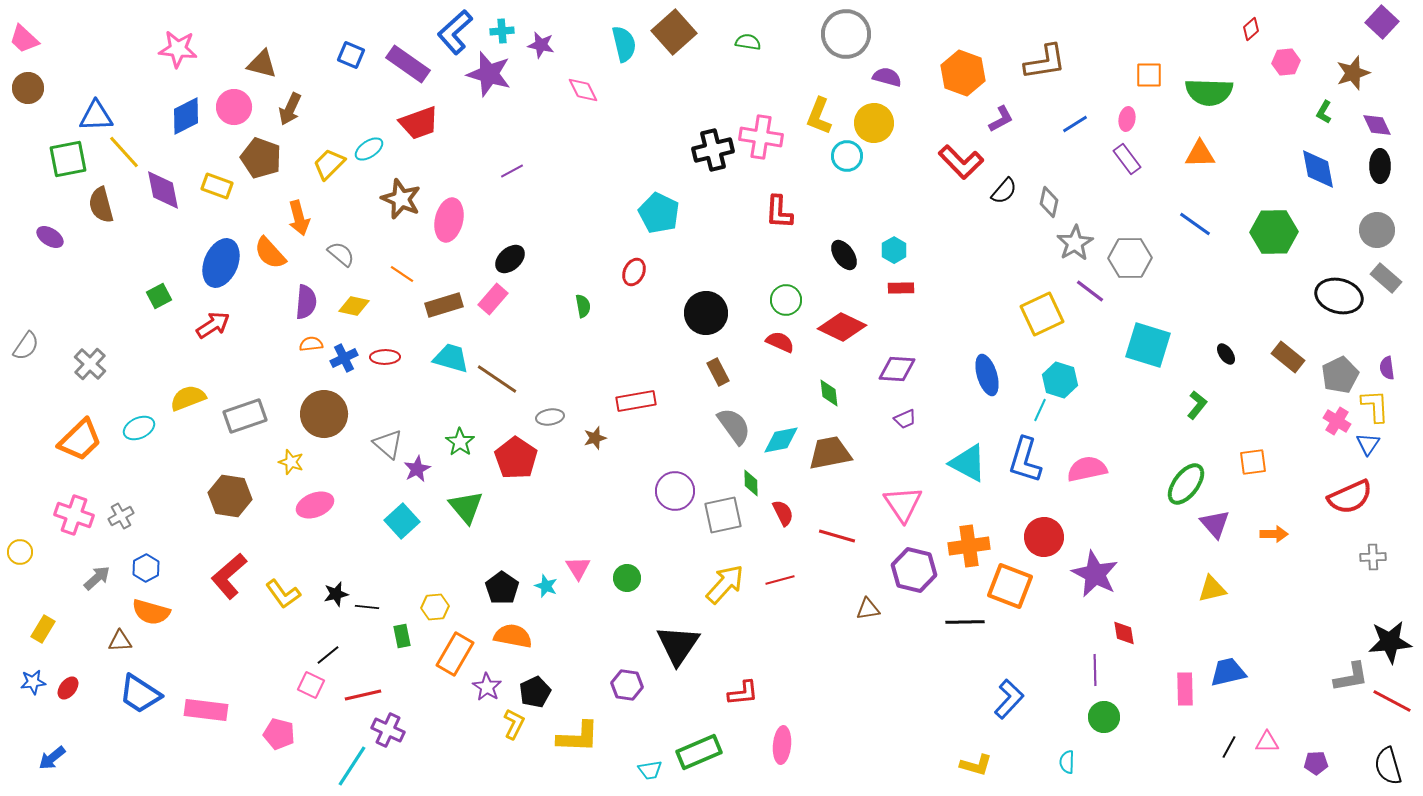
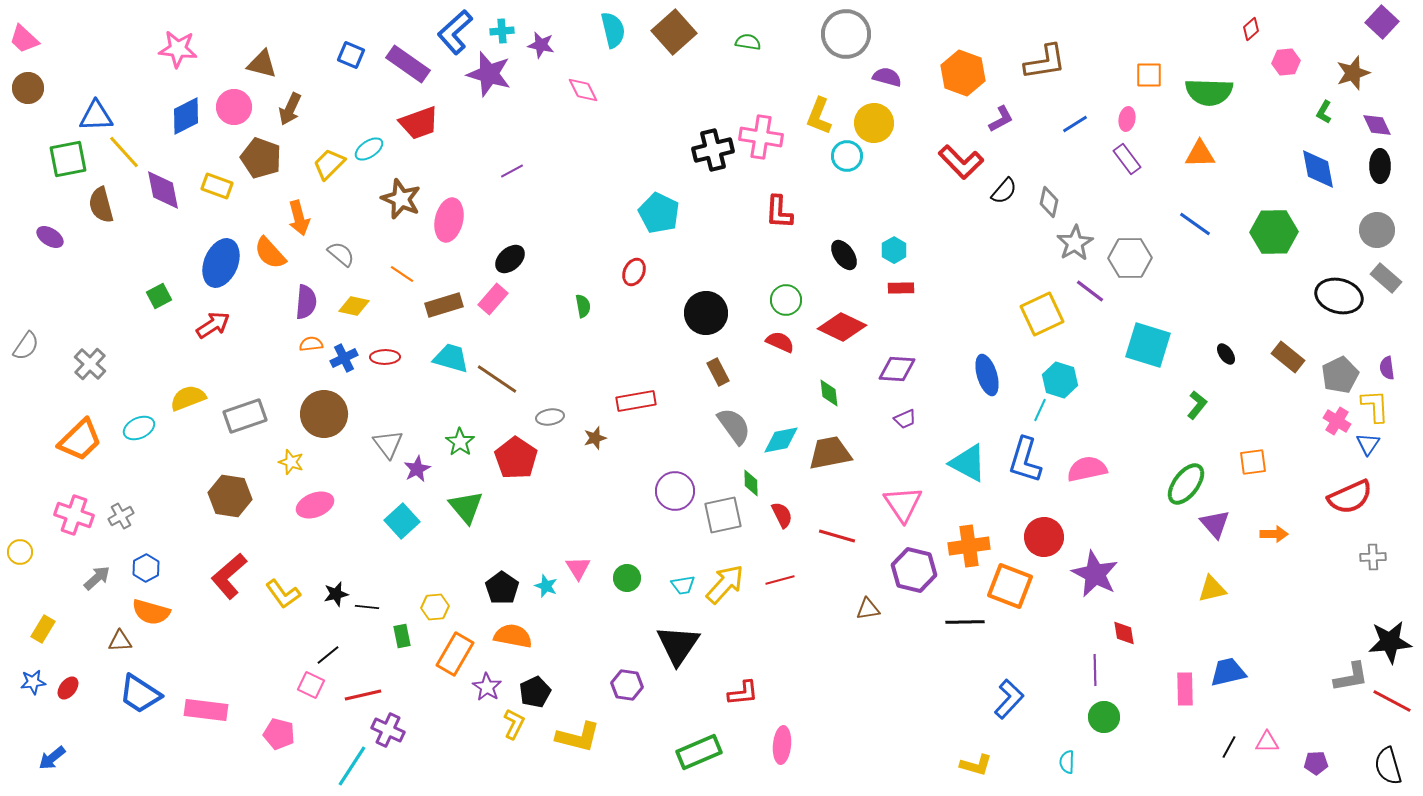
cyan semicircle at (624, 44): moved 11 px left, 14 px up
gray triangle at (388, 444): rotated 12 degrees clockwise
red semicircle at (783, 513): moved 1 px left, 2 px down
yellow L-shape at (578, 737): rotated 12 degrees clockwise
cyan trapezoid at (650, 770): moved 33 px right, 185 px up
